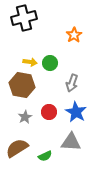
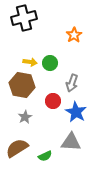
red circle: moved 4 px right, 11 px up
